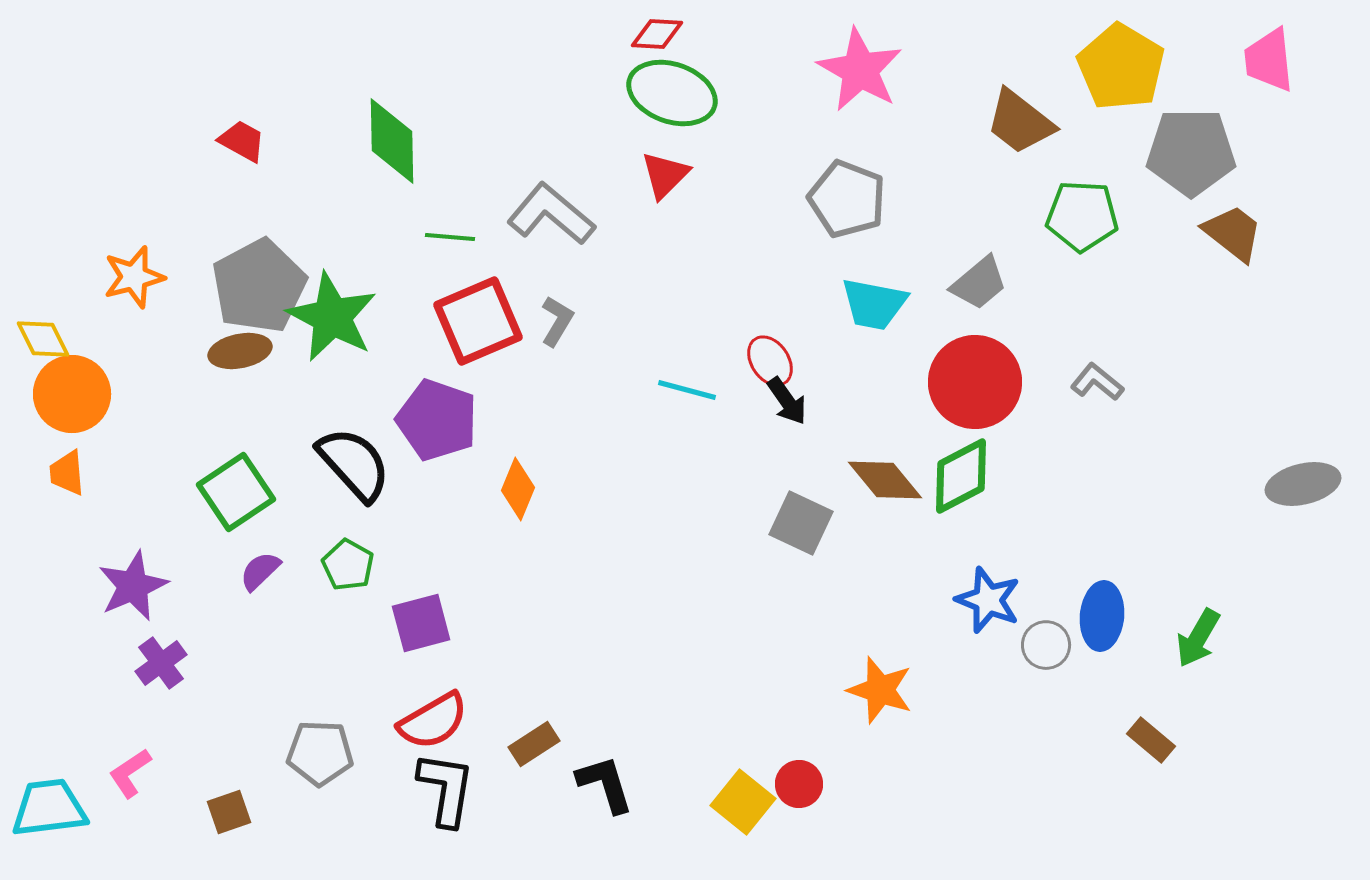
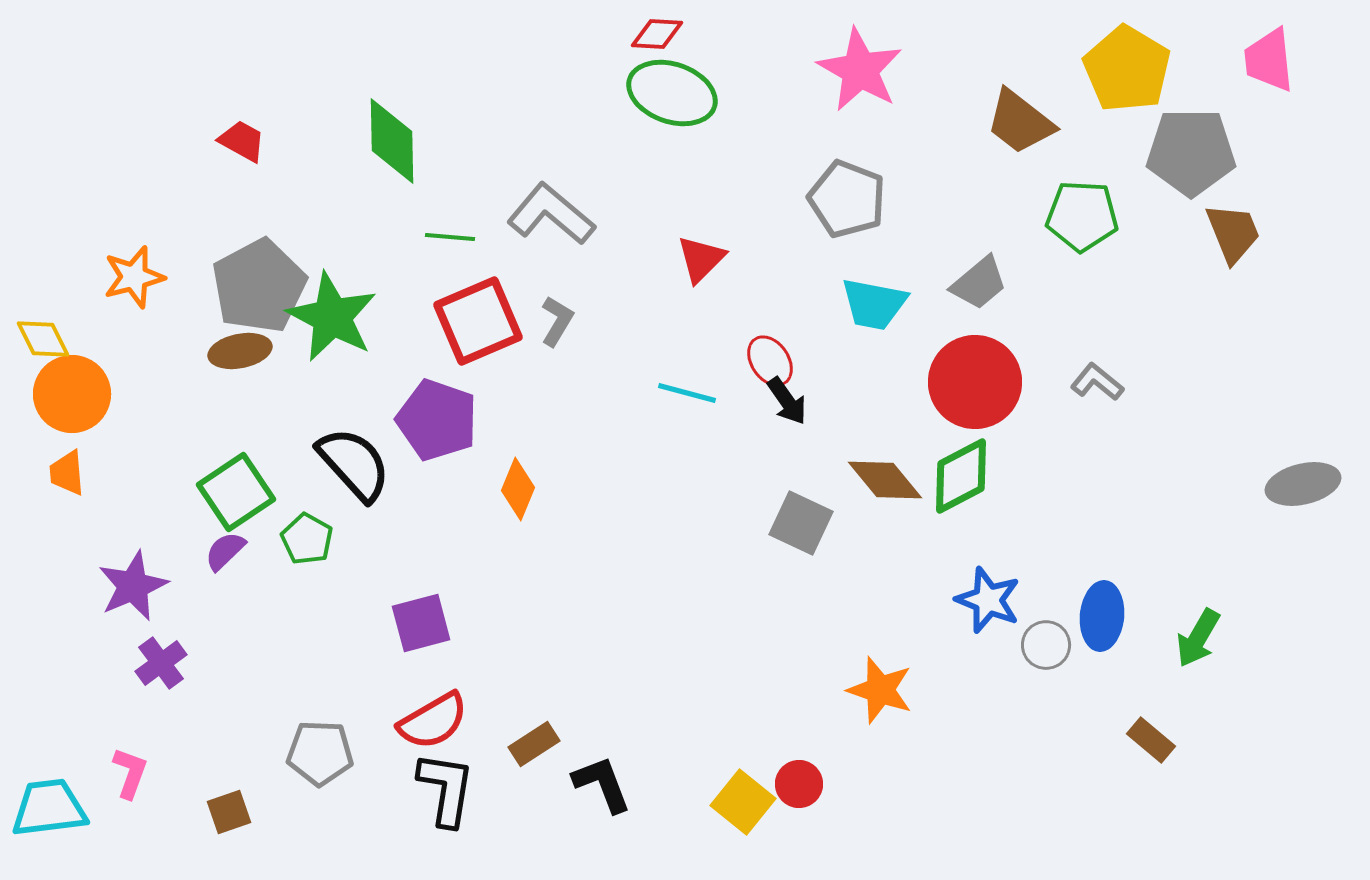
yellow pentagon at (1121, 67): moved 6 px right, 2 px down
red triangle at (665, 175): moved 36 px right, 84 px down
brown trapezoid at (1233, 233): rotated 30 degrees clockwise
cyan line at (687, 390): moved 3 px down
green pentagon at (348, 565): moved 41 px left, 26 px up
purple semicircle at (260, 571): moved 35 px left, 20 px up
pink L-shape at (130, 773): rotated 144 degrees clockwise
black L-shape at (605, 784): moved 3 px left; rotated 4 degrees counterclockwise
